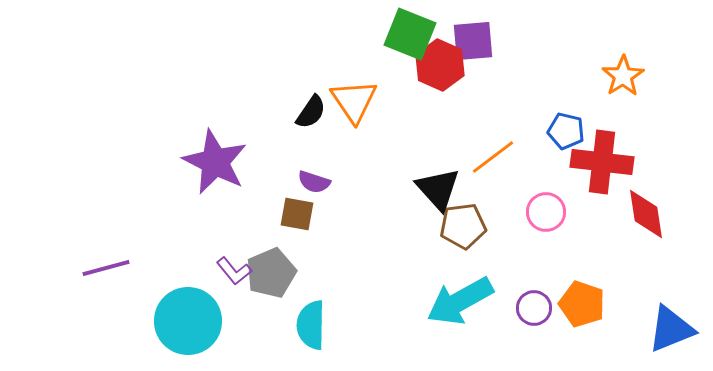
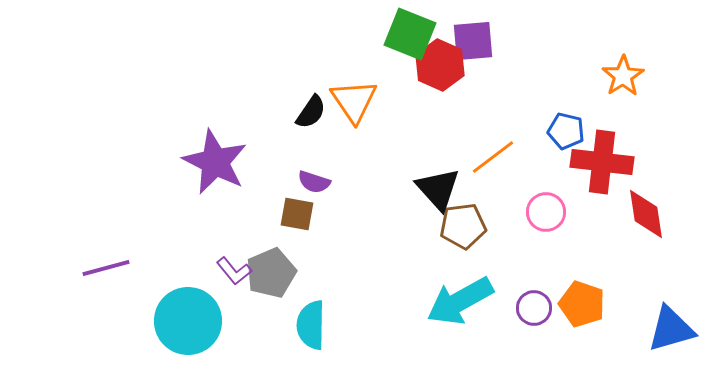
blue triangle: rotated 6 degrees clockwise
